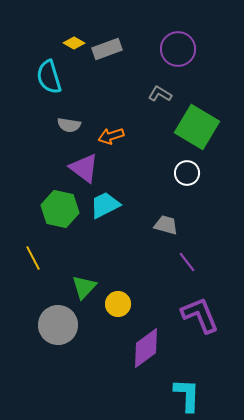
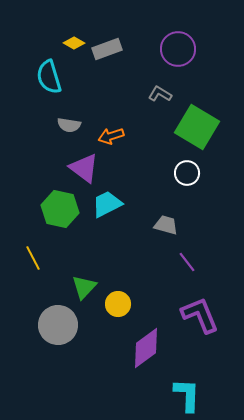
cyan trapezoid: moved 2 px right, 1 px up
